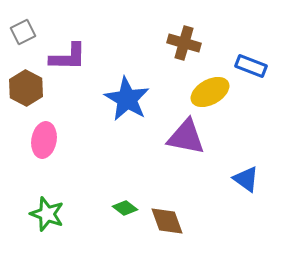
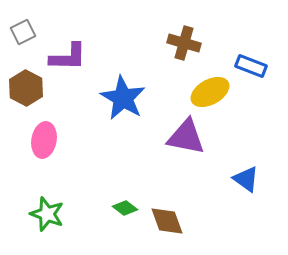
blue star: moved 4 px left, 1 px up
